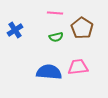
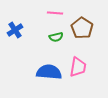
pink trapezoid: rotated 105 degrees clockwise
